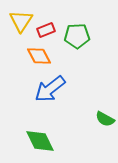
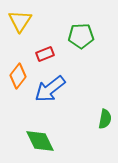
yellow triangle: moved 1 px left
red rectangle: moved 1 px left, 24 px down
green pentagon: moved 4 px right
orange diamond: moved 21 px left, 20 px down; rotated 65 degrees clockwise
green semicircle: rotated 108 degrees counterclockwise
